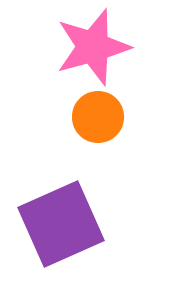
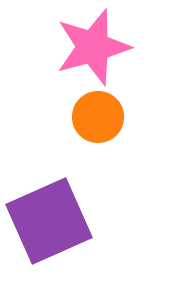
purple square: moved 12 px left, 3 px up
